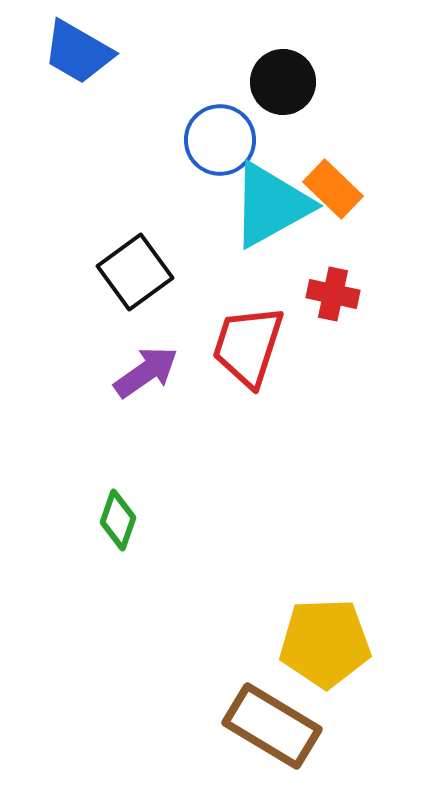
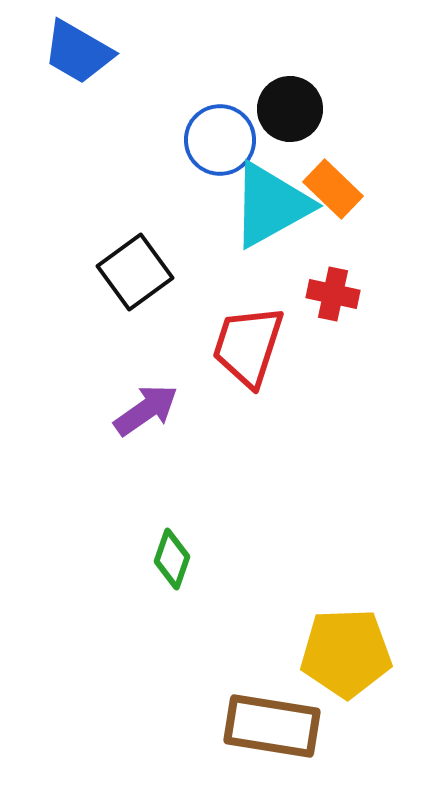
black circle: moved 7 px right, 27 px down
purple arrow: moved 38 px down
green diamond: moved 54 px right, 39 px down
yellow pentagon: moved 21 px right, 10 px down
brown rectangle: rotated 22 degrees counterclockwise
